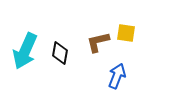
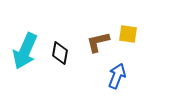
yellow square: moved 2 px right, 1 px down
